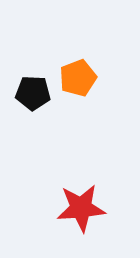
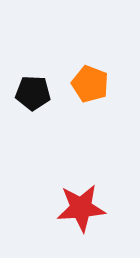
orange pentagon: moved 12 px right, 6 px down; rotated 30 degrees counterclockwise
